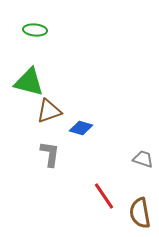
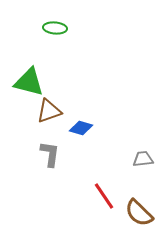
green ellipse: moved 20 px right, 2 px up
gray trapezoid: rotated 25 degrees counterclockwise
brown semicircle: moved 1 px left; rotated 36 degrees counterclockwise
